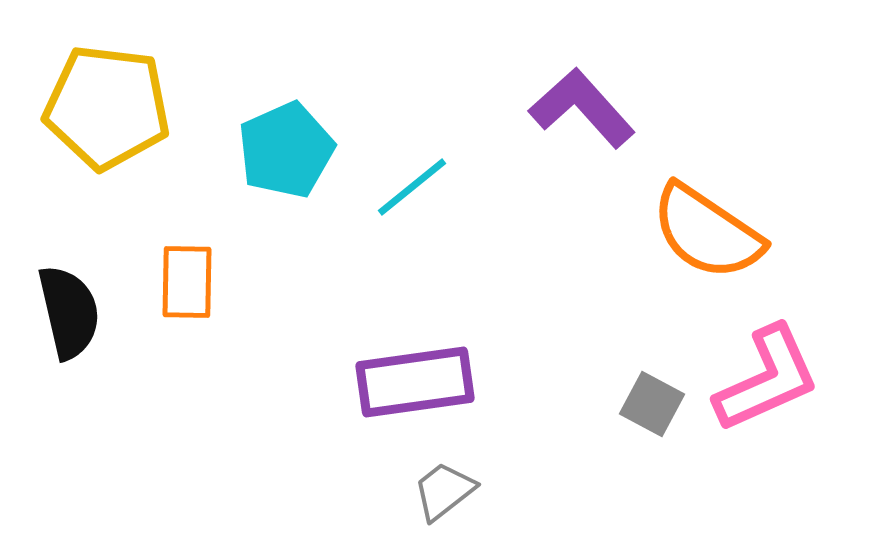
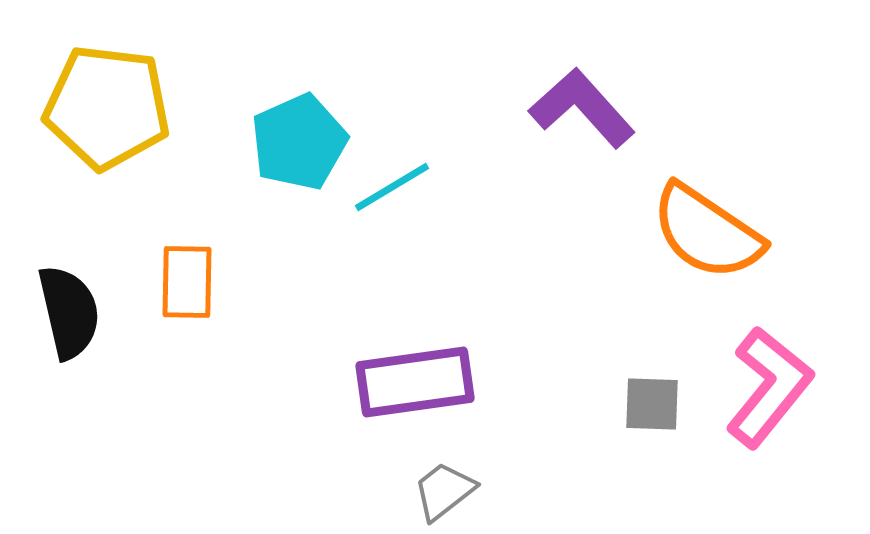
cyan pentagon: moved 13 px right, 8 px up
cyan line: moved 20 px left; rotated 8 degrees clockwise
pink L-shape: moved 2 px right, 8 px down; rotated 27 degrees counterclockwise
gray square: rotated 26 degrees counterclockwise
